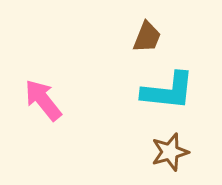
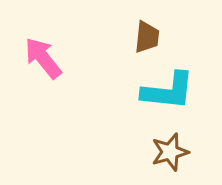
brown trapezoid: rotated 16 degrees counterclockwise
pink arrow: moved 42 px up
